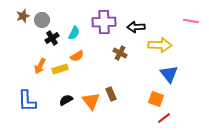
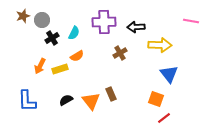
brown cross: rotated 32 degrees clockwise
